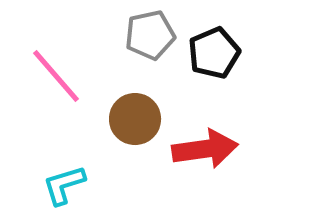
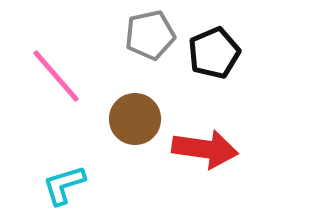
red arrow: rotated 16 degrees clockwise
